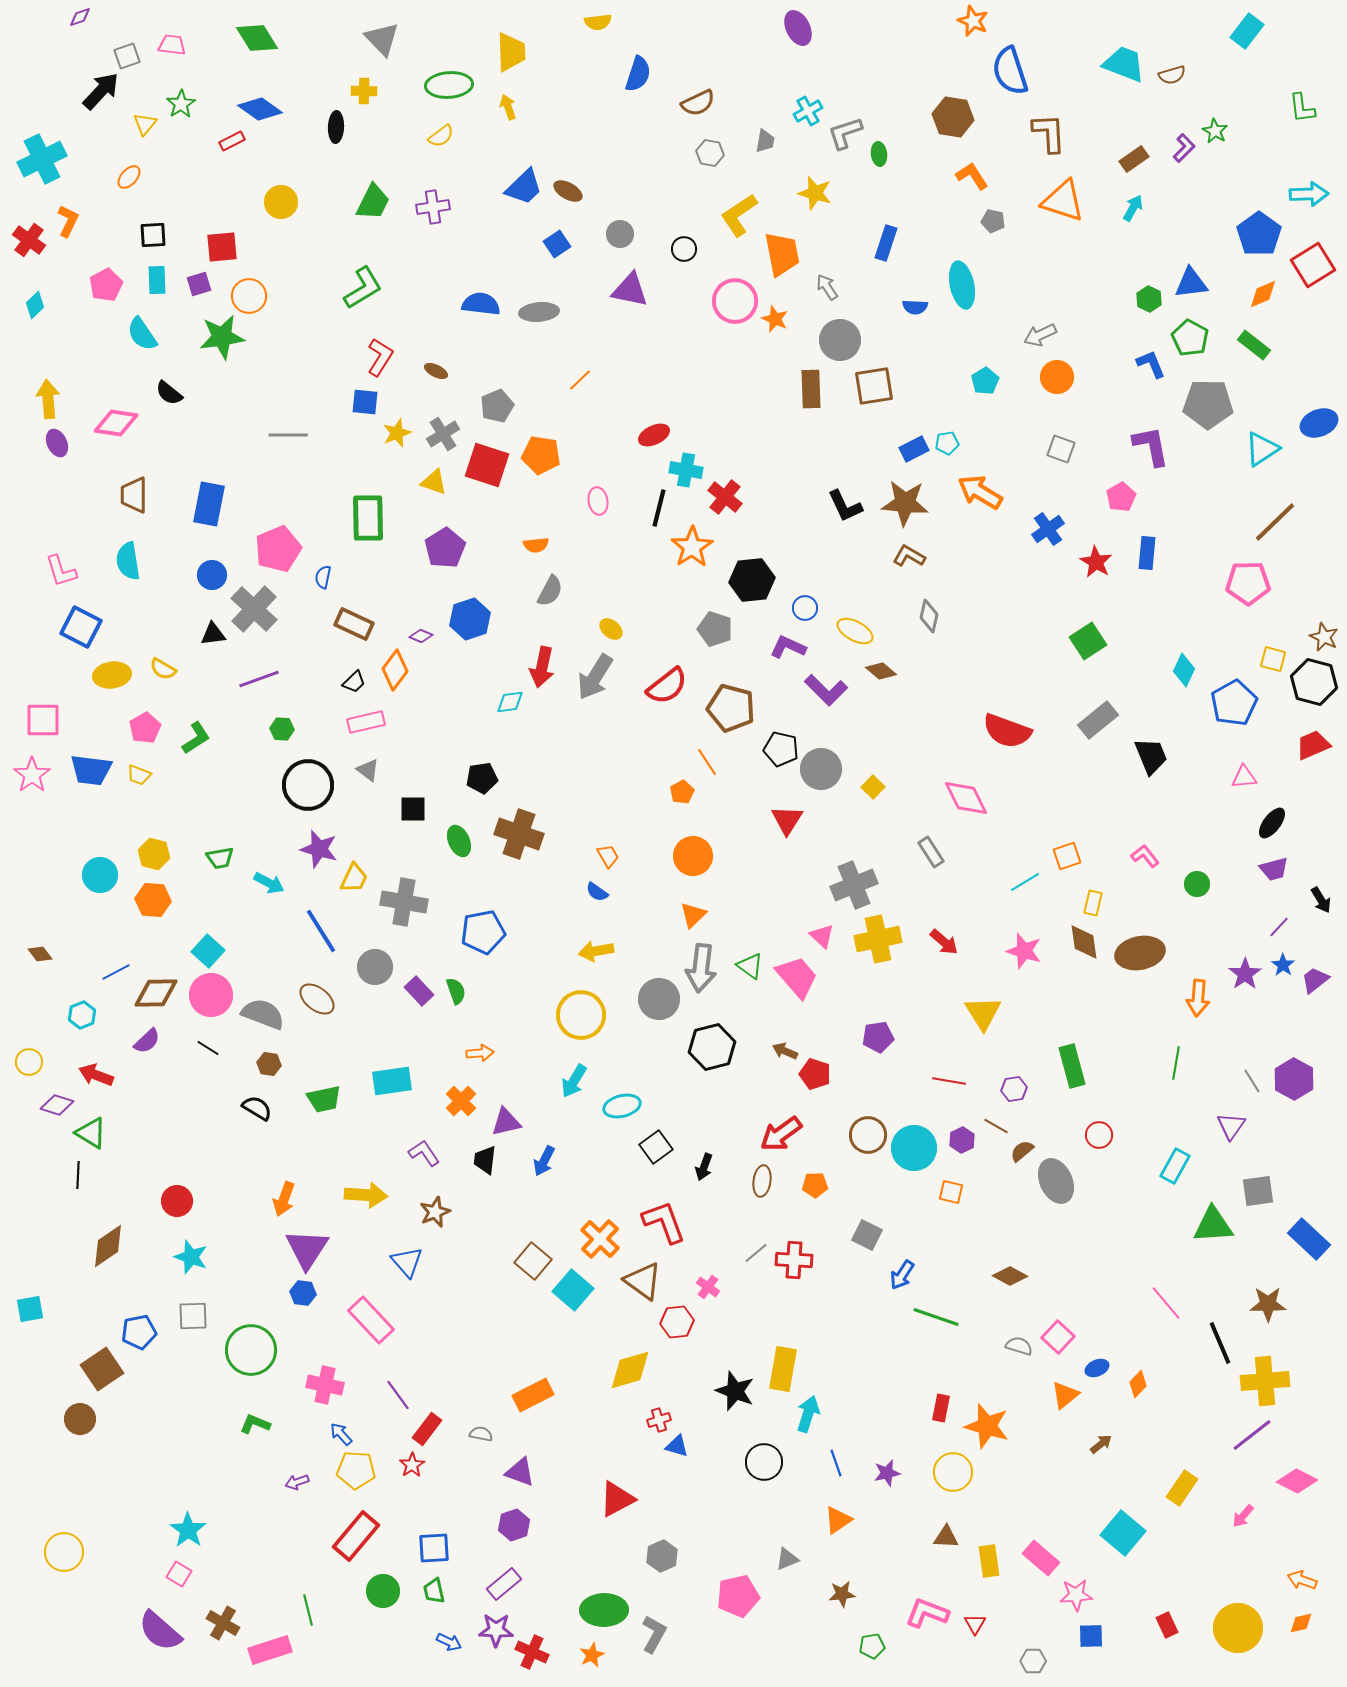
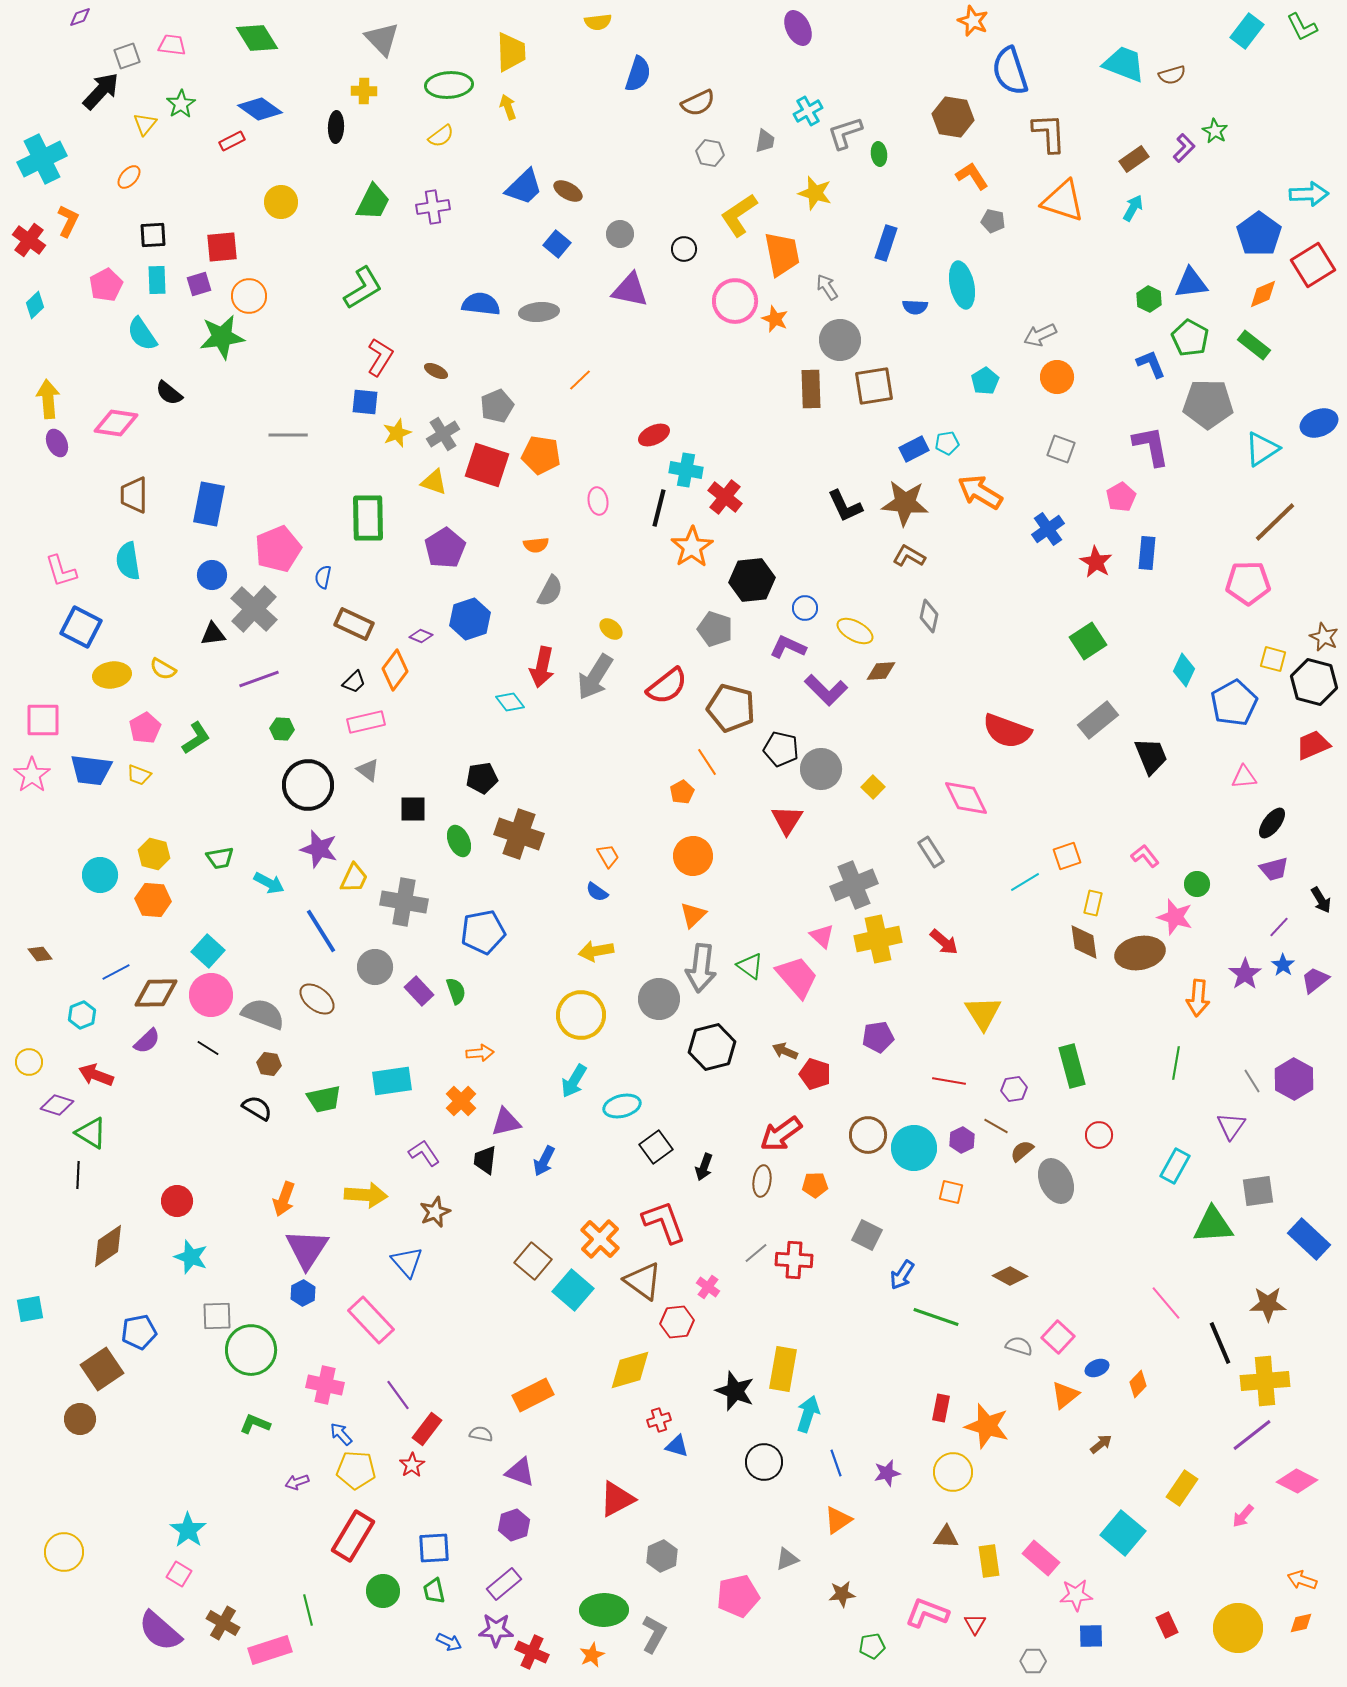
green L-shape at (1302, 108): moved 81 px up; rotated 20 degrees counterclockwise
blue square at (557, 244): rotated 16 degrees counterclockwise
brown diamond at (881, 671): rotated 44 degrees counterclockwise
cyan diamond at (510, 702): rotated 60 degrees clockwise
pink star at (1024, 951): moved 151 px right, 34 px up
blue hexagon at (303, 1293): rotated 25 degrees clockwise
gray square at (193, 1316): moved 24 px right
red rectangle at (356, 1536): moved 3 px left; rotated 9 degrees counterclockwise
